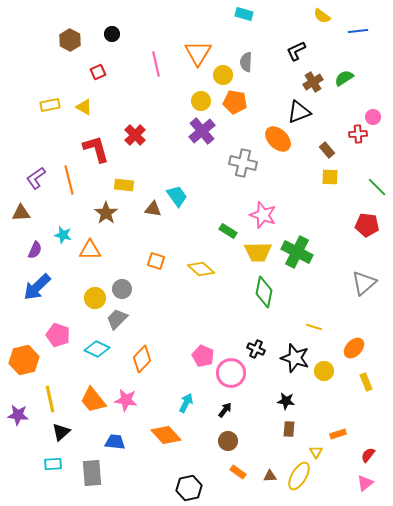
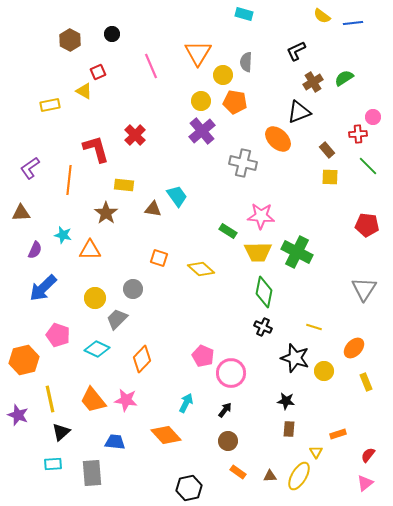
blue line at (358, 31): moved 5 px left, 8 px up
pink line at (156, 64): moved 5 px left, 2 px down; rotated 10 degrees counterclockwise
yellow triangle at (84, 107): moved 16 px up
purple L-shape at (36, 178): moved 6 px left, 10 px up
orange line at (69, 180): rotated 20 degrees clockwise
green line at (377, 187): moved 9 px left, 21 px up
pink star at (263, 215): moved 2 px left, 1 px down; rotated 16 degrees counterclockwise
orange square at (156, 261): moved 3 px right, 3 px up
gray triangle at (364, 283): moved 6 px down; rotated 16 degrees counterclockwise
blue arrow at (37, 287): moved 6 px right, 1 px down
gray circle at (122, 289): moved 11 px right
black cross at (256, 349): moved 7 px right, 22 px up
purple star at (18, 415): rotated 15 degrees clockwise
